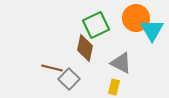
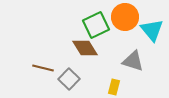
orange circle: moved 11 px left, 1 px up
cyan triangle: rotated 10 degrees counterclockwise
brown diamond: rotated 44 degrees counterclockwise
gray triangle: moved 12 px right, 2 px up; rotated 10 degrees counterclockwise
brown line: moved 9 px left
